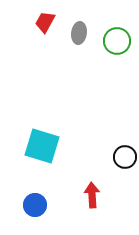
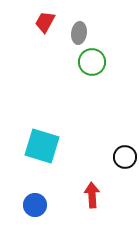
green circle: moved 25 px left, 21 px down
